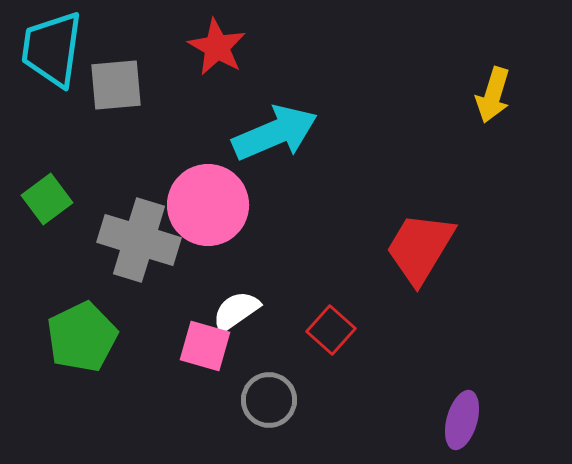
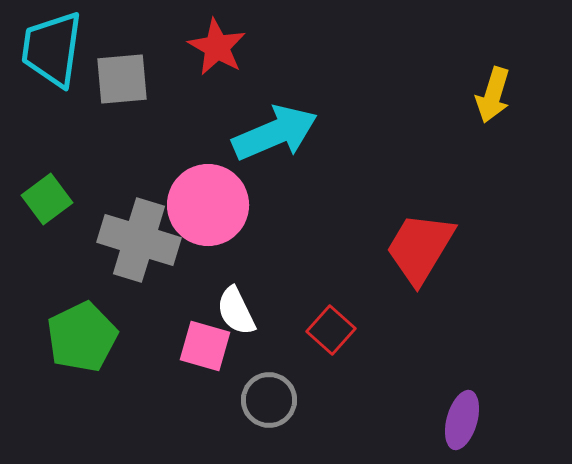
gray square: moved 6 px right, 6 px up
white semicircle: rotated 81 degrees counterclockwise
